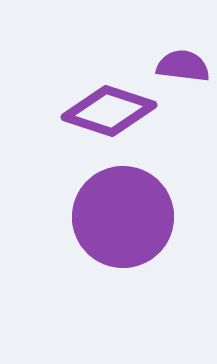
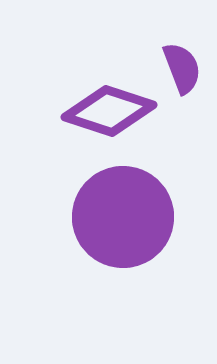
purple semicircle: moved 1 px left, 2 px down; rotated 62 degrees clockwise
